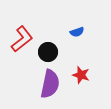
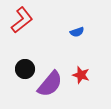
red L-shape: moved 19 px up
black circle: moved 23 px left, 17 px down
purple semicircle: rotated 28 degrees clockwise
